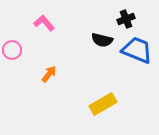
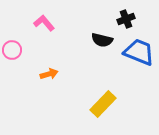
blue trapezoid: moved 2 px right, 2 px down
orange arrow: rotated 36 degrees clockwise
yellow rectangle: rotated 16 degrees counterclockwise
